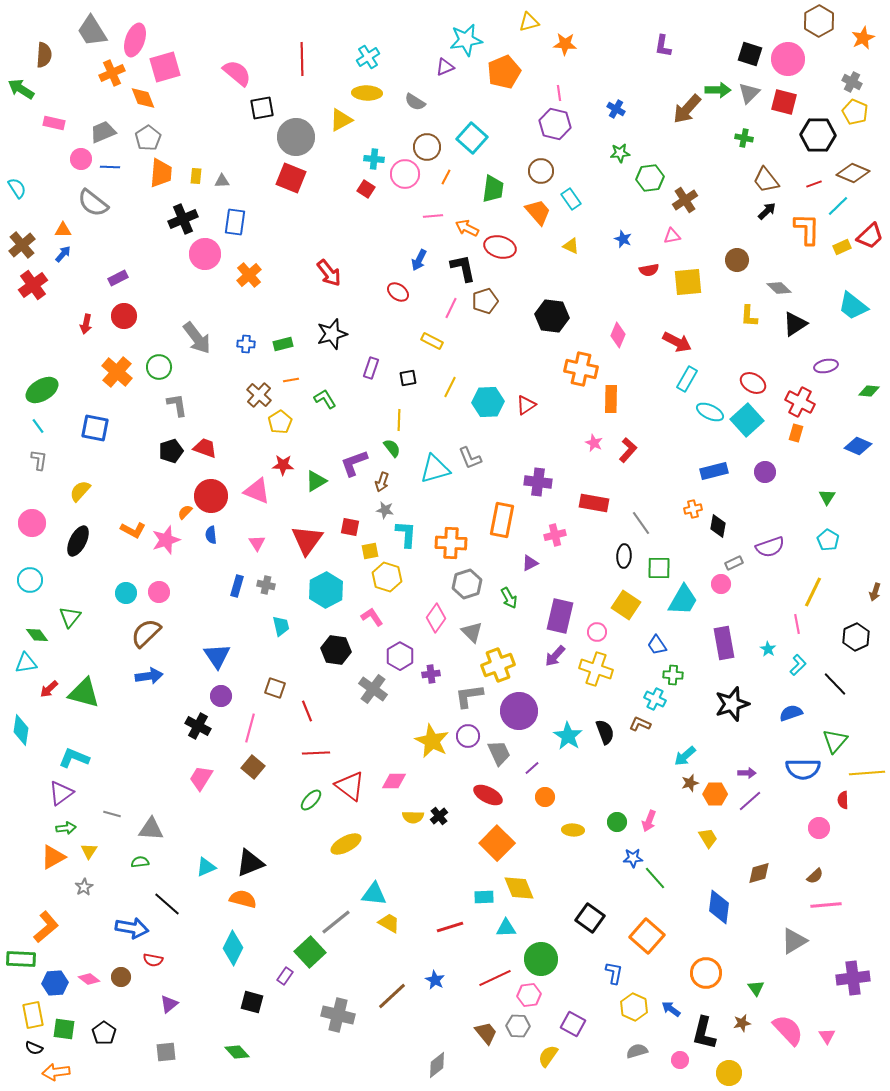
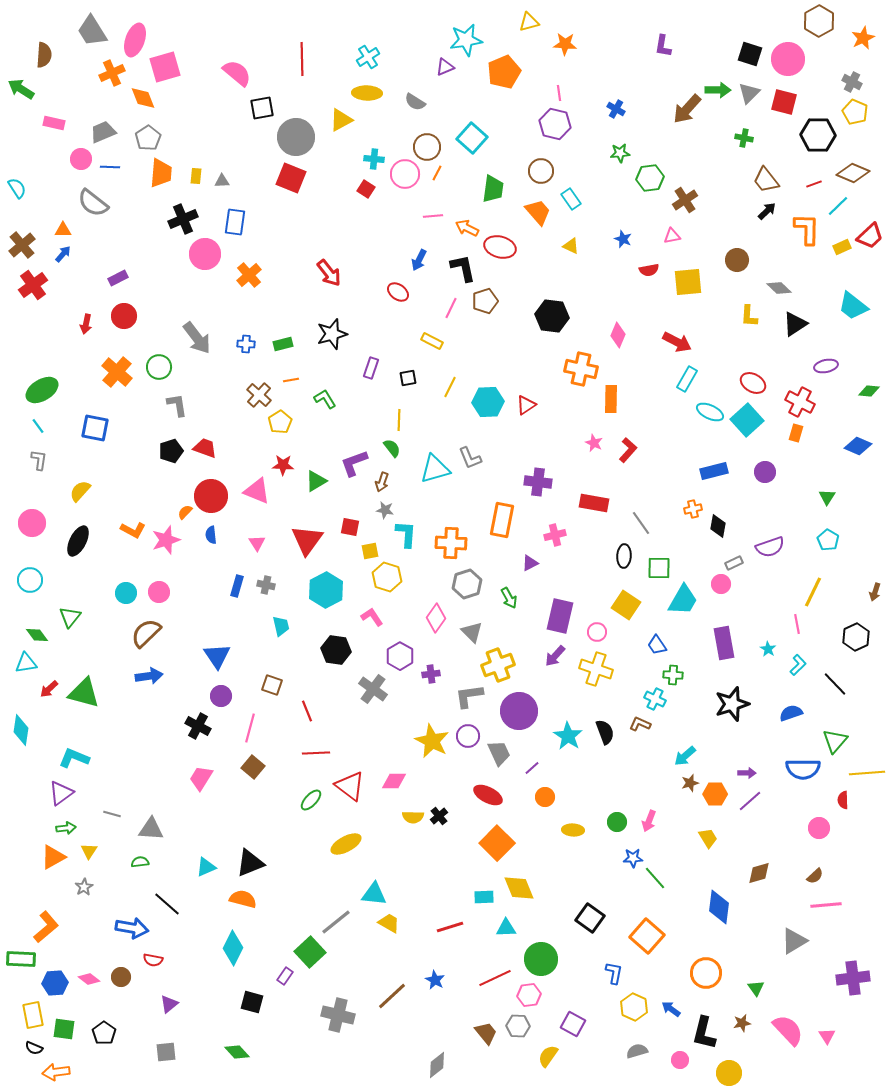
orange line at (446, 177): moved 9 px left, 4 px up
brown square at (275, 688): moved 3 px left, 3 px up
